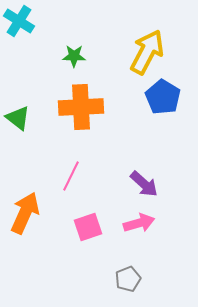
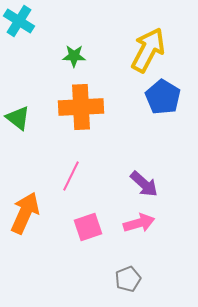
yellow arrow: moved 1 px right, 2 px up
